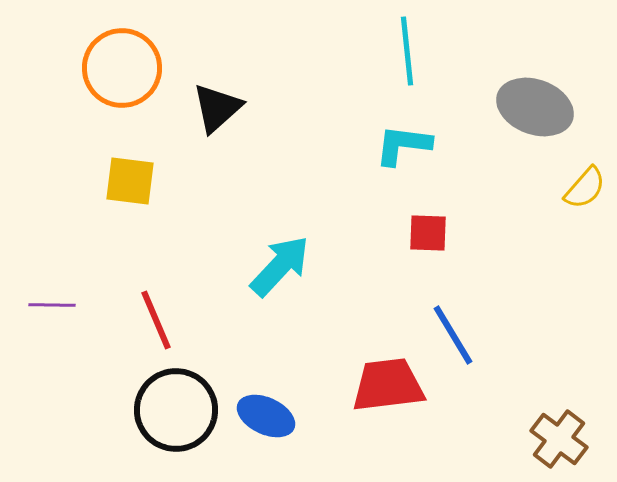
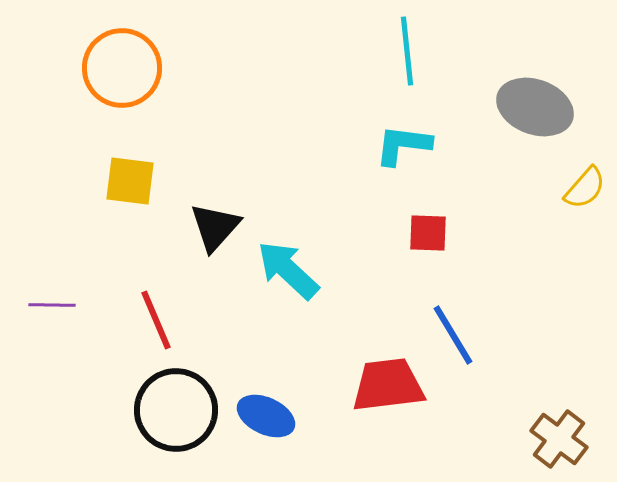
black triangle: moved 2 px left, 119 px down; rotated 6 degrees counterclockwise
cyan arrow: moved 8 px right, 4 px down; rotated 90 degrees counterclockwise
